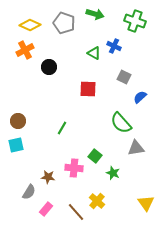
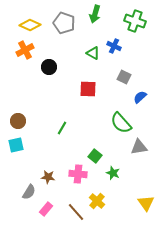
green arrow: rotated 90 degrees clockwise
green triangle: moved 1 px left
gray triangle: moved 3 px right, 1 px up
pink cross: moved 4 px right, 6 px down
